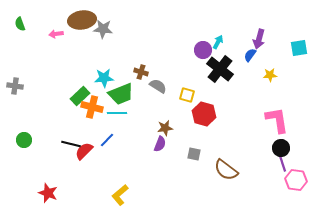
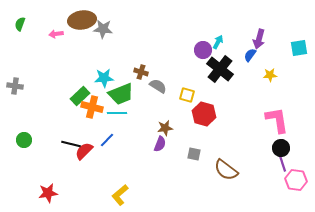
green semicircle: rotated 40 degrees clockwise
red star: rotated 30 degrees counterclockwise
